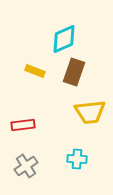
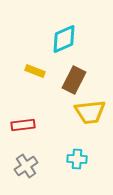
brown rectangle: moved 8 px down; rotated 8 degrees clockwise
